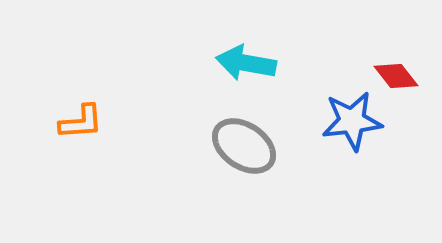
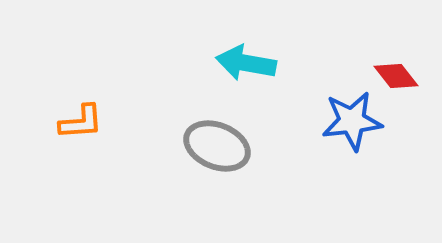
gray ellipse: moved 27 px left; rotated 12 degrees counterclockwise
